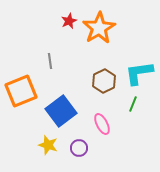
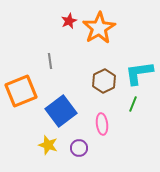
pink ellipse: rotated 20 degrees clockwise
